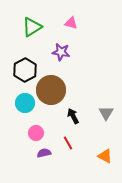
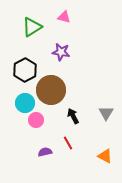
pink triangle: moved 7 px left, 6 px up
pink circle: moved 13 px up
purple semicircle: moved 1 px right, 1 px up
